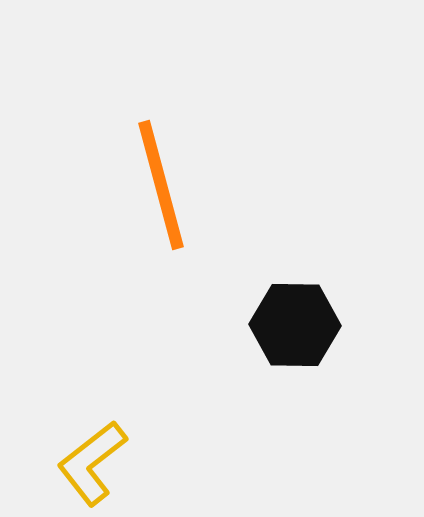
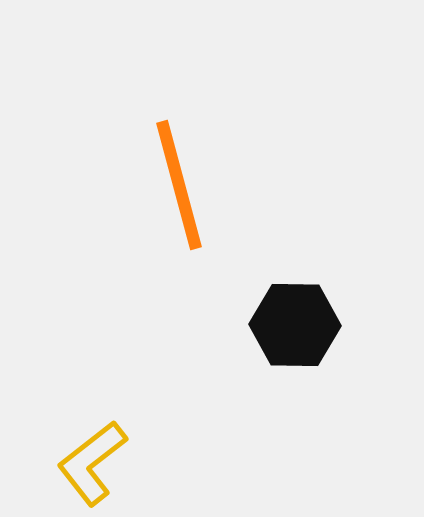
orange line: moved 18 px right
